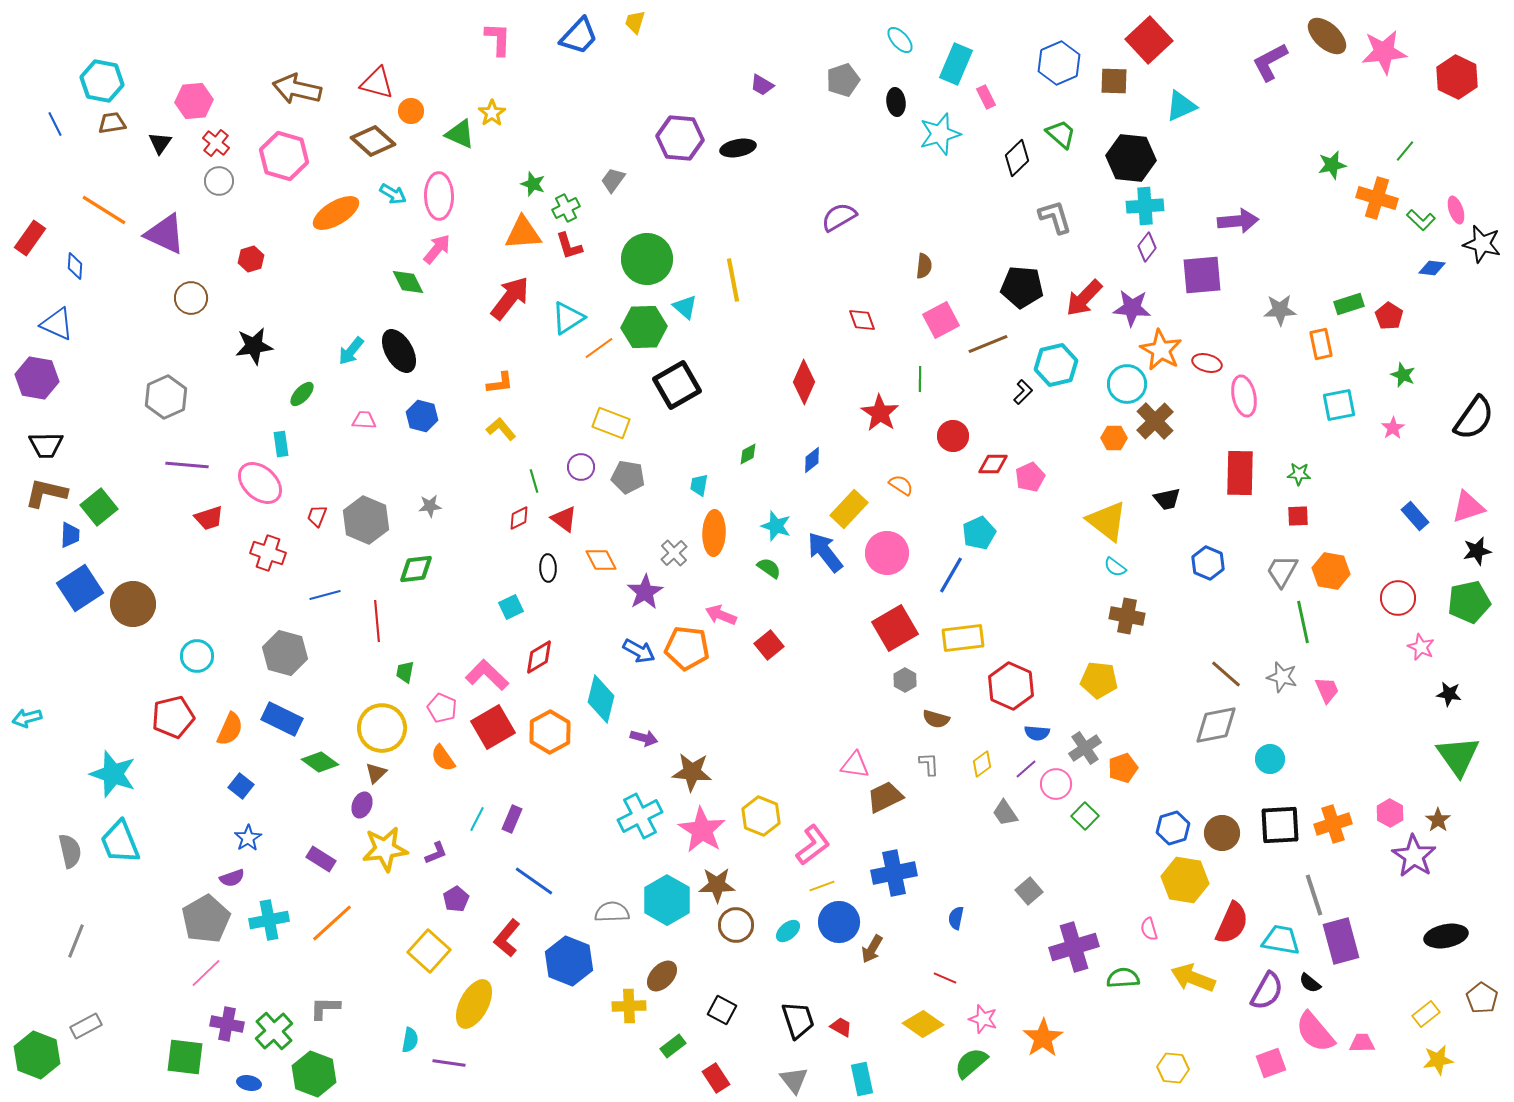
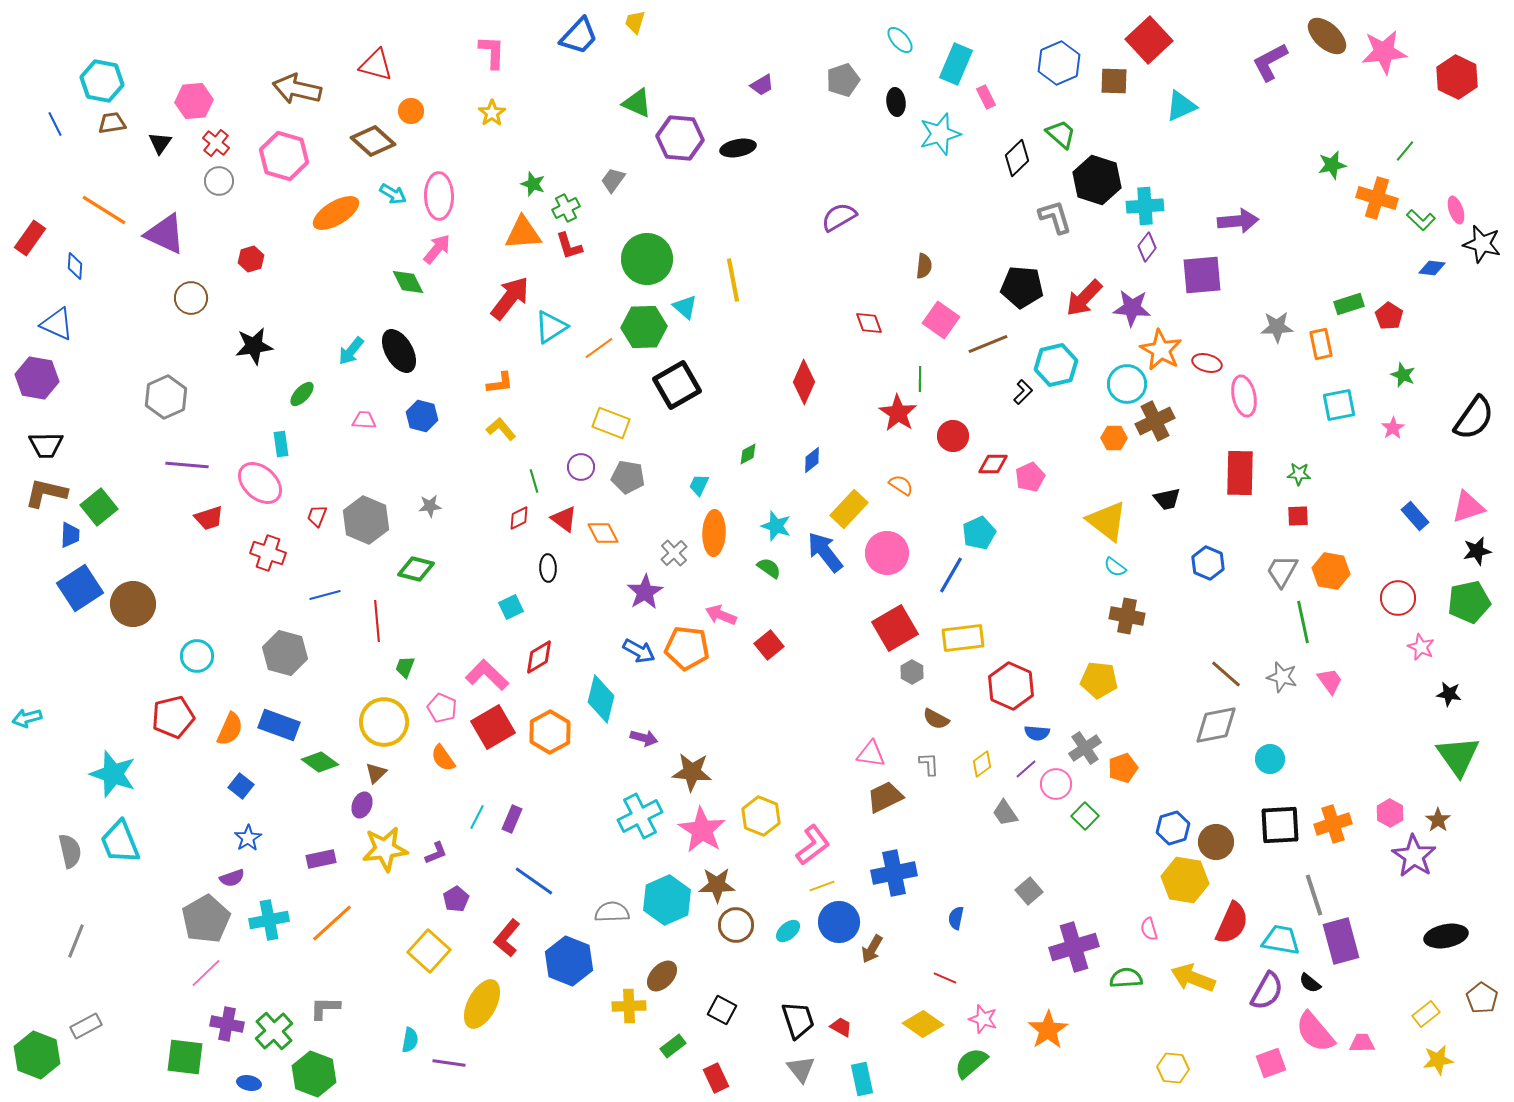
pink L-shape at (498, 39): moved 6 px left, 13 px down
red triangle at (377, 83): moved 1 px left, 18 px up
purple trapezoid at (762, 85): rotated 60 degrees counterclockwise
green triangle at (460, 134): moved 177 px right, 31 px up
black hexagon at (1131, 158): moved 34 px left, 22 px down; rotated 12 degrees clockwise
gray star at (1280, 310): moved 3 px left, 17 px down
cyan triangle at (568, 318): moved 17 px left, 9 px down
red diamond at (862, 320): moved 7 px right, 3 px down
pink square at (941, 320): rotated 27 degrees counterclockwise
red star at (880, 413): moved 18 px right
brown cross at (1155, 421): rotated 18 degrees clockwise
cyan trapezoid at (699, 485): rotated 15 degrees clockwise
orange diamond at (601, 560): moved 2 px right, 27 px up
green diamond at (416, 569): rotated 21 degrees clockwise
green trapezoid at (405, 672): moved 5 px up; rotated 10 degrees clockwise
gray hexagon at (905, 680): moved 7 px right, 8 px up
pink trapezoid at (1327, 690): moved 3 px right, 9 px up; rotated 12 degrees counterclockwise
blue rectangle at (282, 719): moved 3 px left, 6 px down; rotated 6 degrees counterclockwise
brown semicircle at (936, 719): rotated 12 degrees clockwise
yellow circle at (382, 728): moved 2 px right, 6 px up
pink triangle at (855, 765): moved 16 px right, 11 px up
cyan line at (477, 819): moved 2 px up
brown circle at (1222, 833): moved 6 px left, 9 px down
purple rectangle at (321, 859): rotated 44 degrees counterclockwise
cyan hexagon at (667, 900): rotated 6 degrees clockwise
green semicircle at (1123, 978): moved 3 px right
yellow ellipse at (474, 1004): moved 8 px right
orange star at (1043, 1038): moved 5 px right, 8 px up
red rectangle at (716, 1078): rotated 8 degrees clockwise
gray triangle at (794, 1080): moved 7 px right, 11 px up
